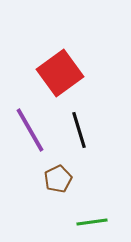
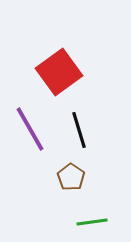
red square: moved 1 px left, 1 px up
purple line: moved 1 px up
brown pentagon: moved 13 px right, 2 px up; rotated 12 degrees counterclockwise
